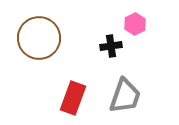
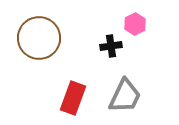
gray trapezoid: rotated 6 degrees clockwise
